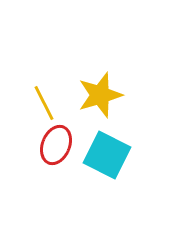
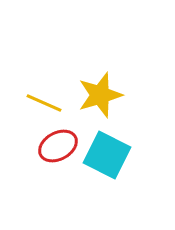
yellow line: rotated 39 degrees counterclockwise
red ellipse: moved 2 px right, 1 px down; rotated 39 degrees clockwise
